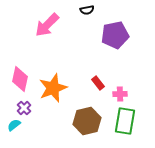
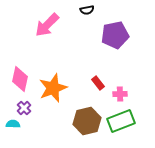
green rectangle: moved 4 px left; rotated 60 degrees clockwise
cyan semicircle: moved 1 px left, 1 px up; rotated 40 degrees clockwise
